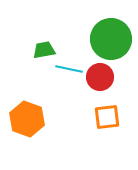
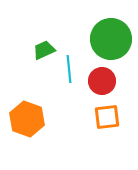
green trapezoid: rotated 15 degrees counterclockwise
cyan line: rotated 72 degrees clockwise
red circle: moved 2 px right, 4 px down
